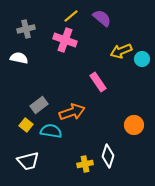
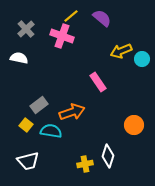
gray cross: rotated 30 degrees counterclockwise
pink cross: moved 3 px left, 4 px up
